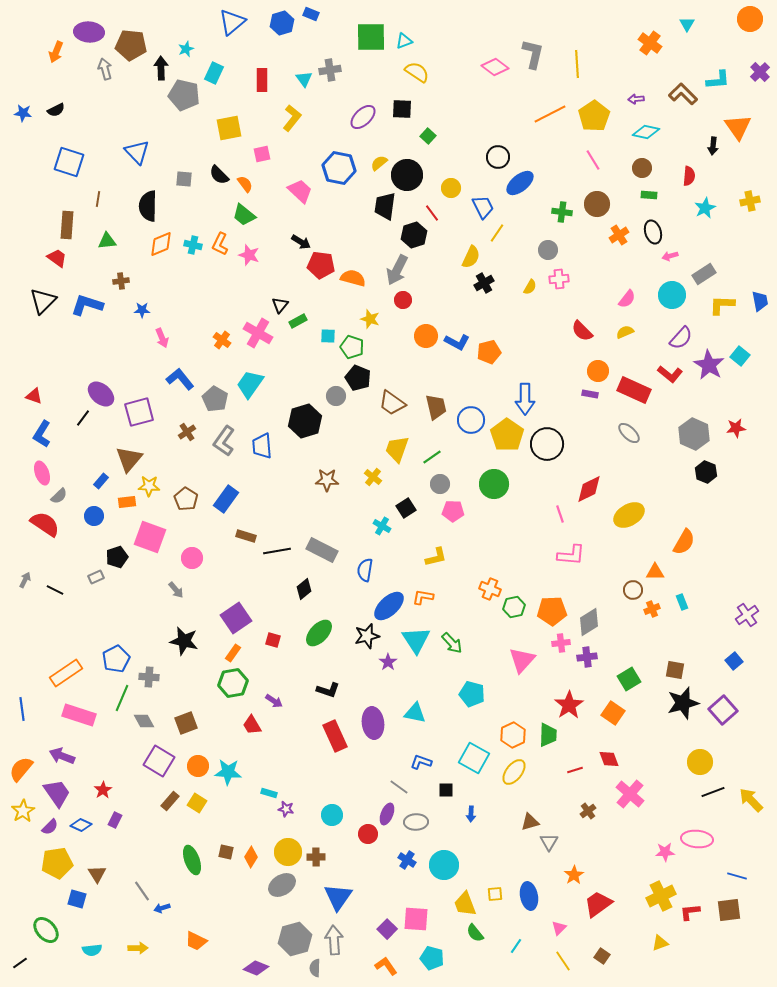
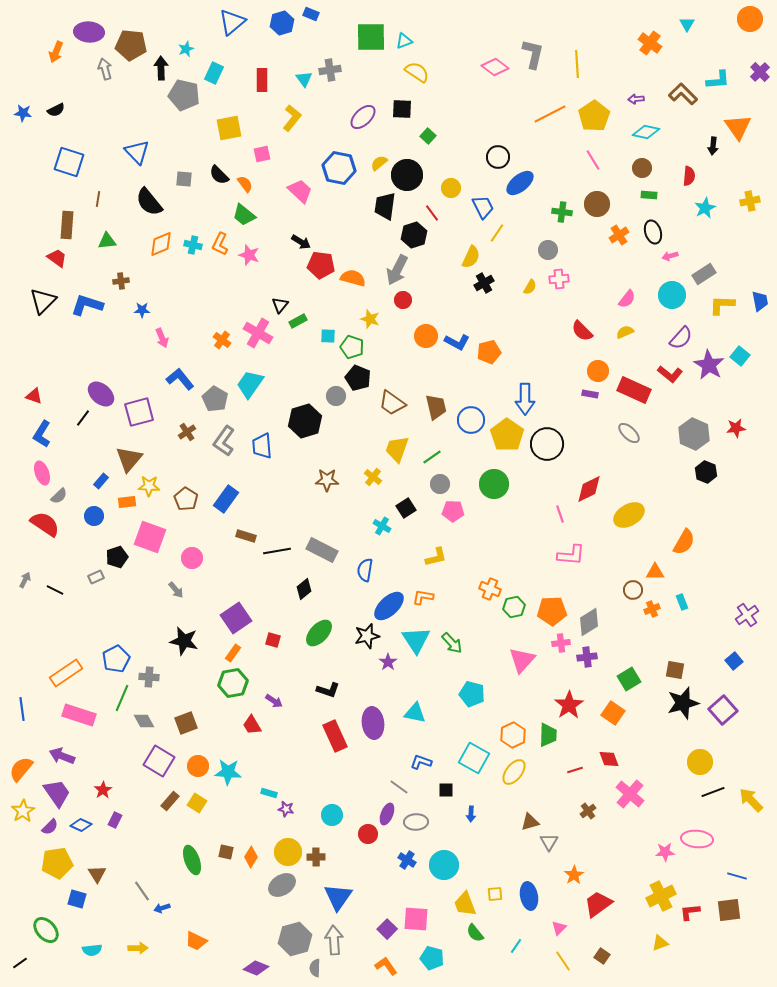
black semicircle at (148, 206): moved 1 px right, 4 px up; rotated 40 degrees counterclockwise
